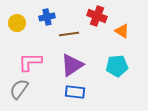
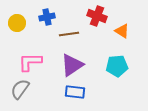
gray semicircle: moved 1 px right
